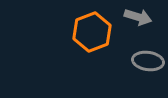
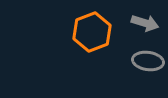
gray arrow: moved 7 px right, 6 px down
